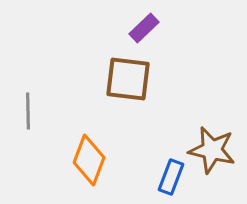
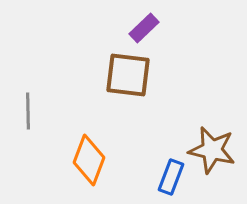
brown square: moved 4 px up
